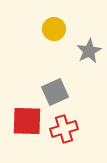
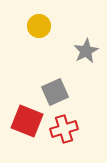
yellow circle: moved 15 px left, 3 px up
gray star: moved 3 px left
red square: rotated 20 degrees clockwise
